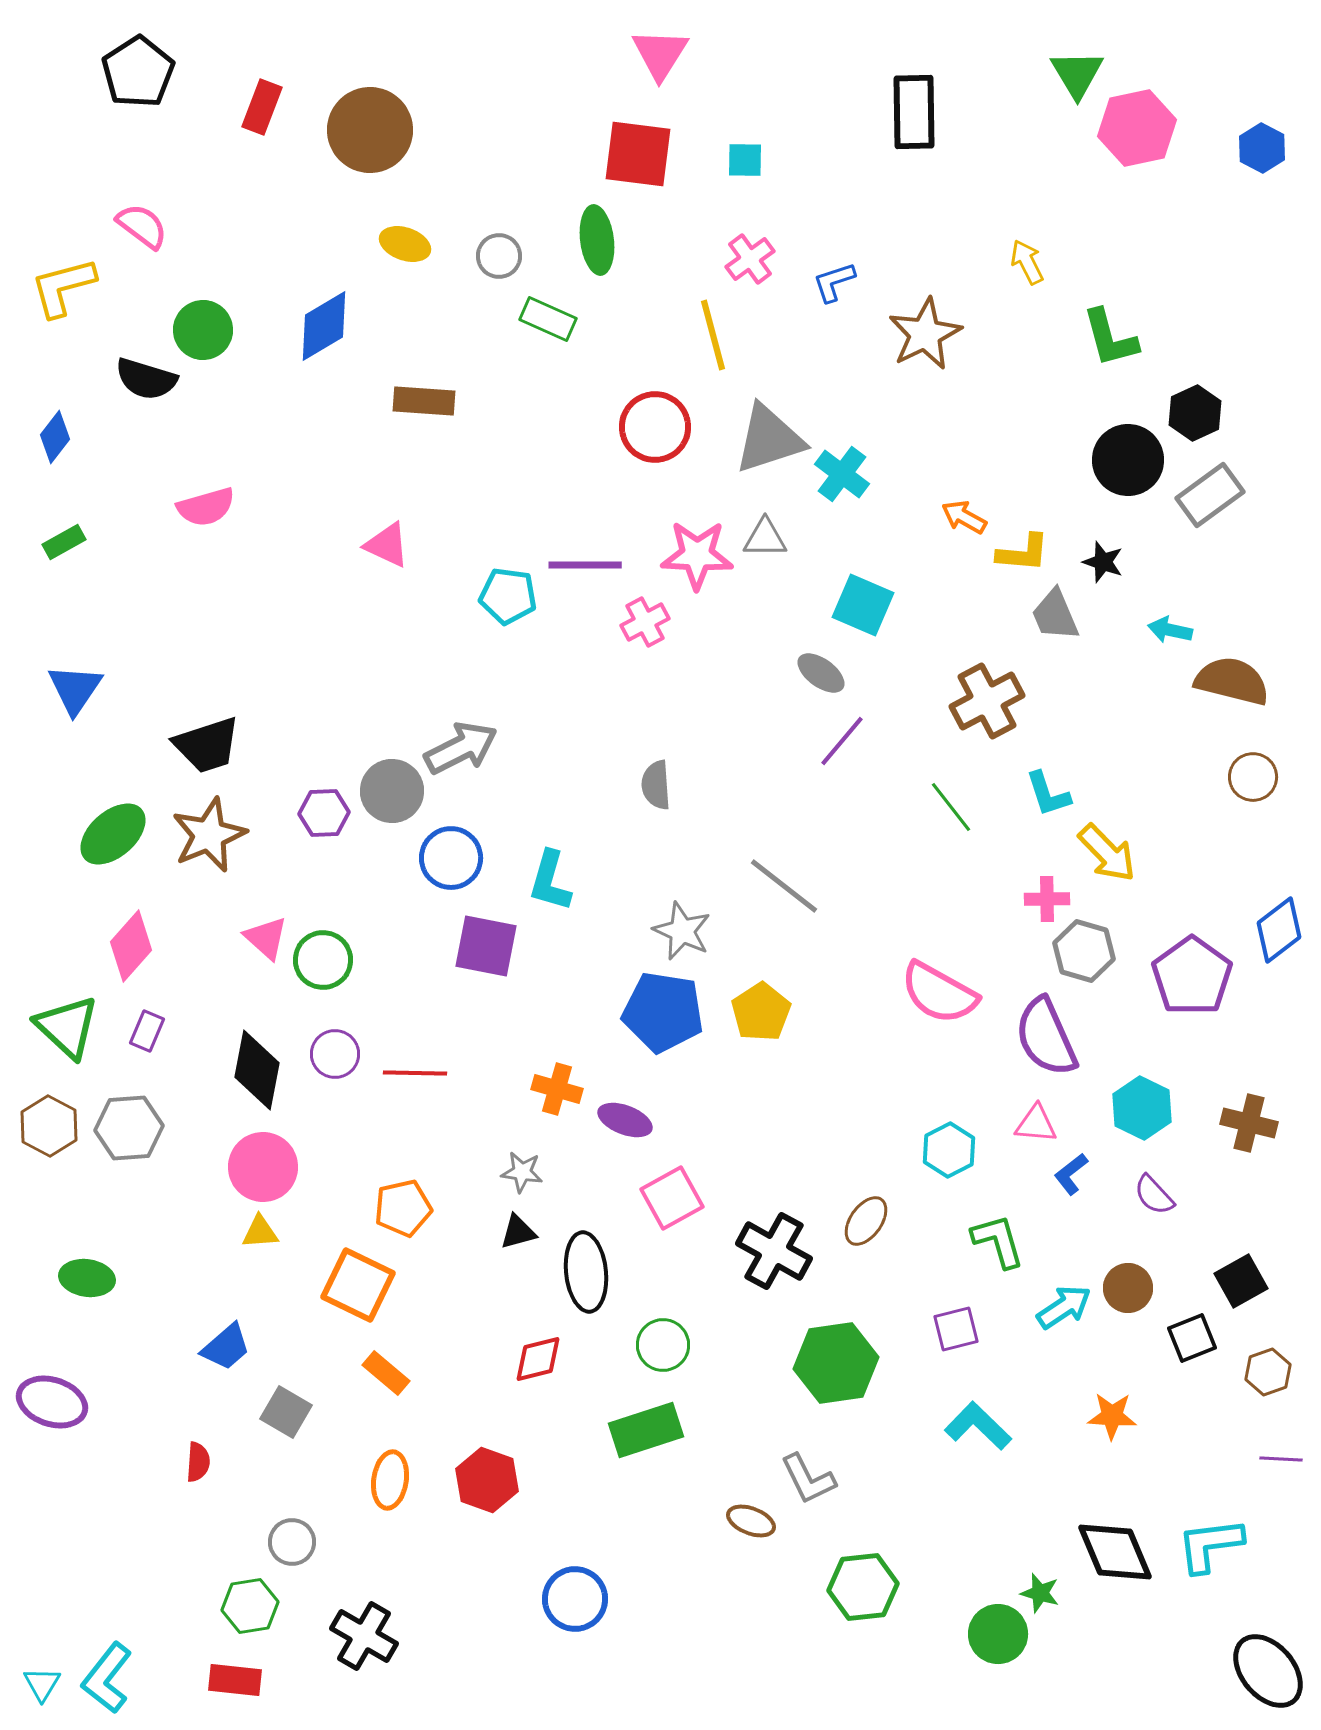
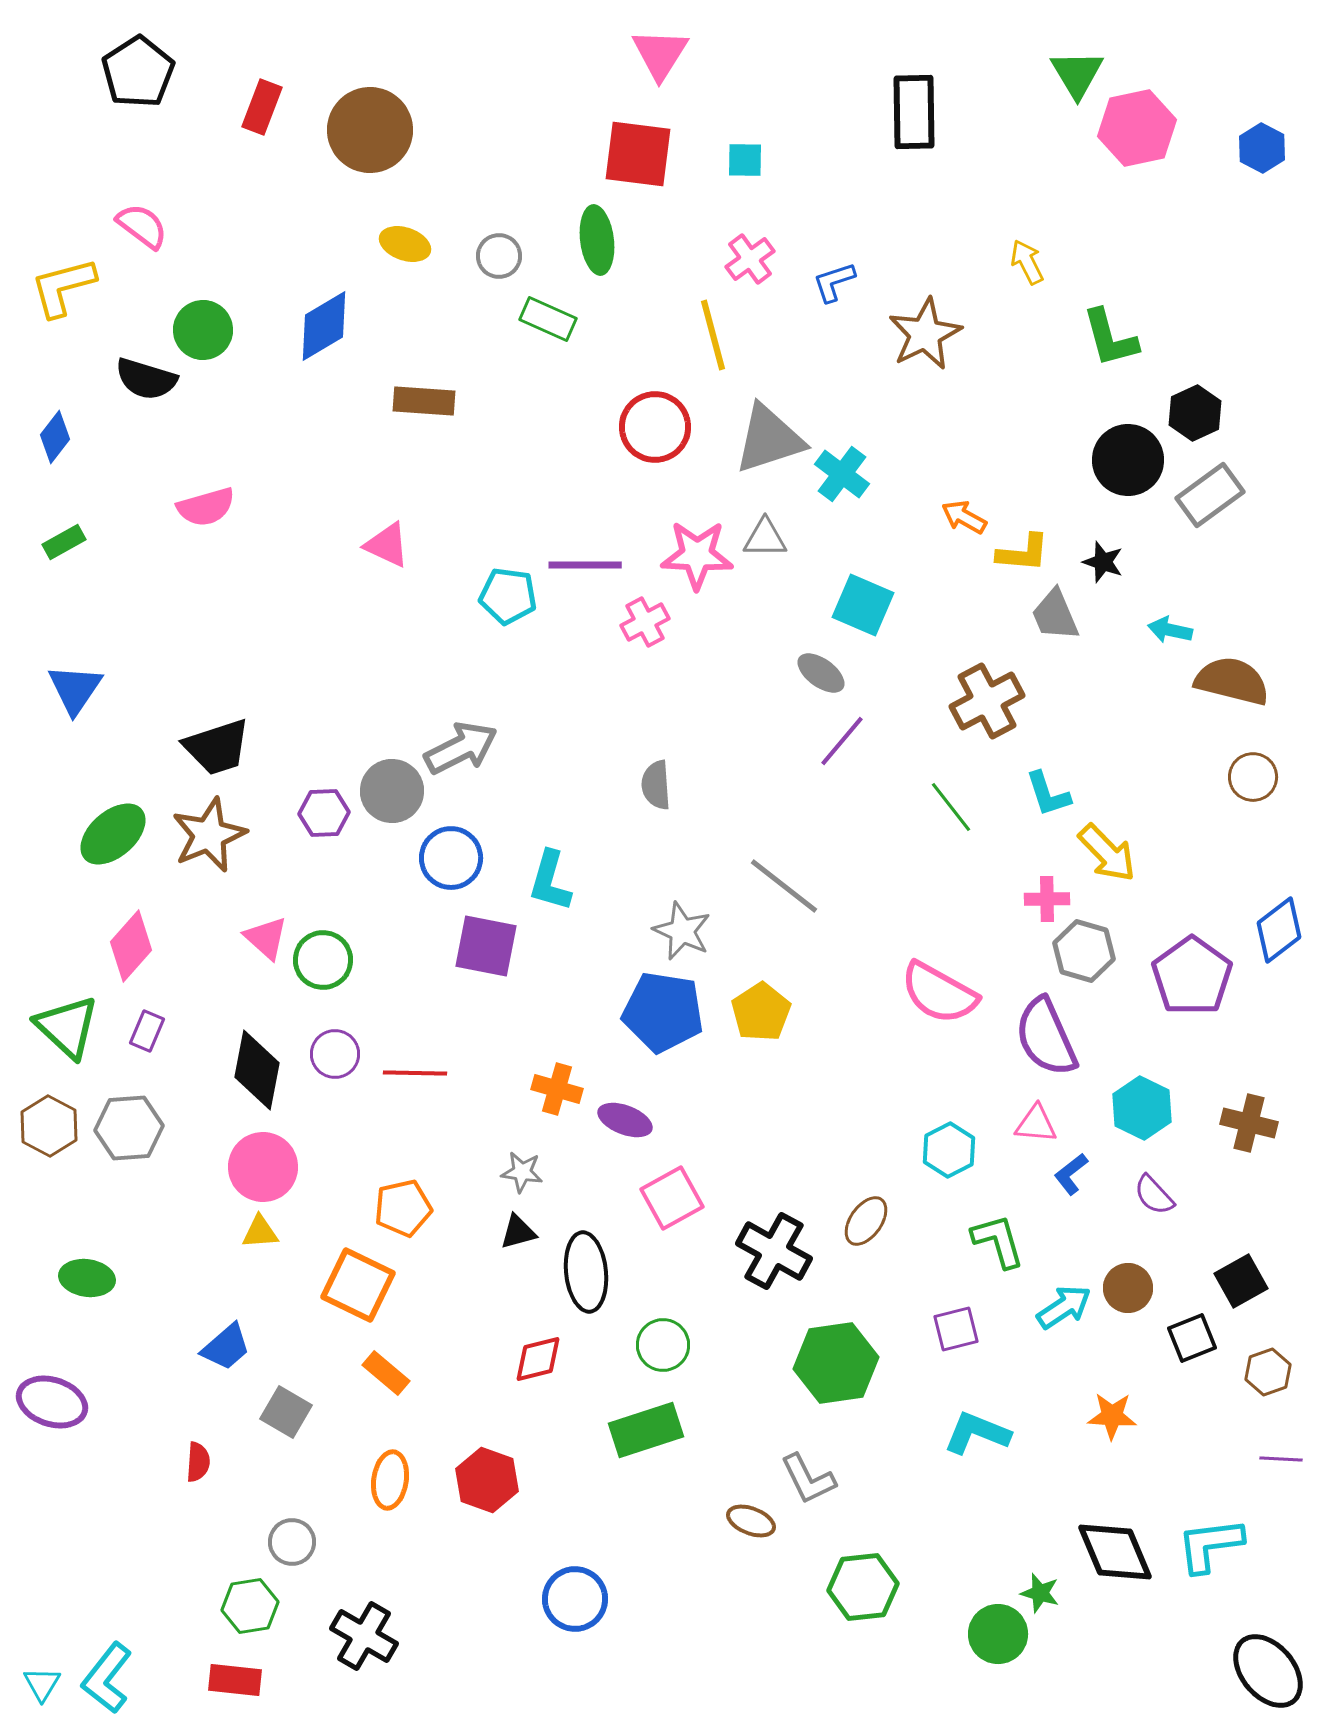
black trapezoid at (207, 745): moved 10 px right, 2 px down
cyan L-shape at (978, 1426): moved 1 px left, 7 px down; rotated 22 degrees counterclockwise
